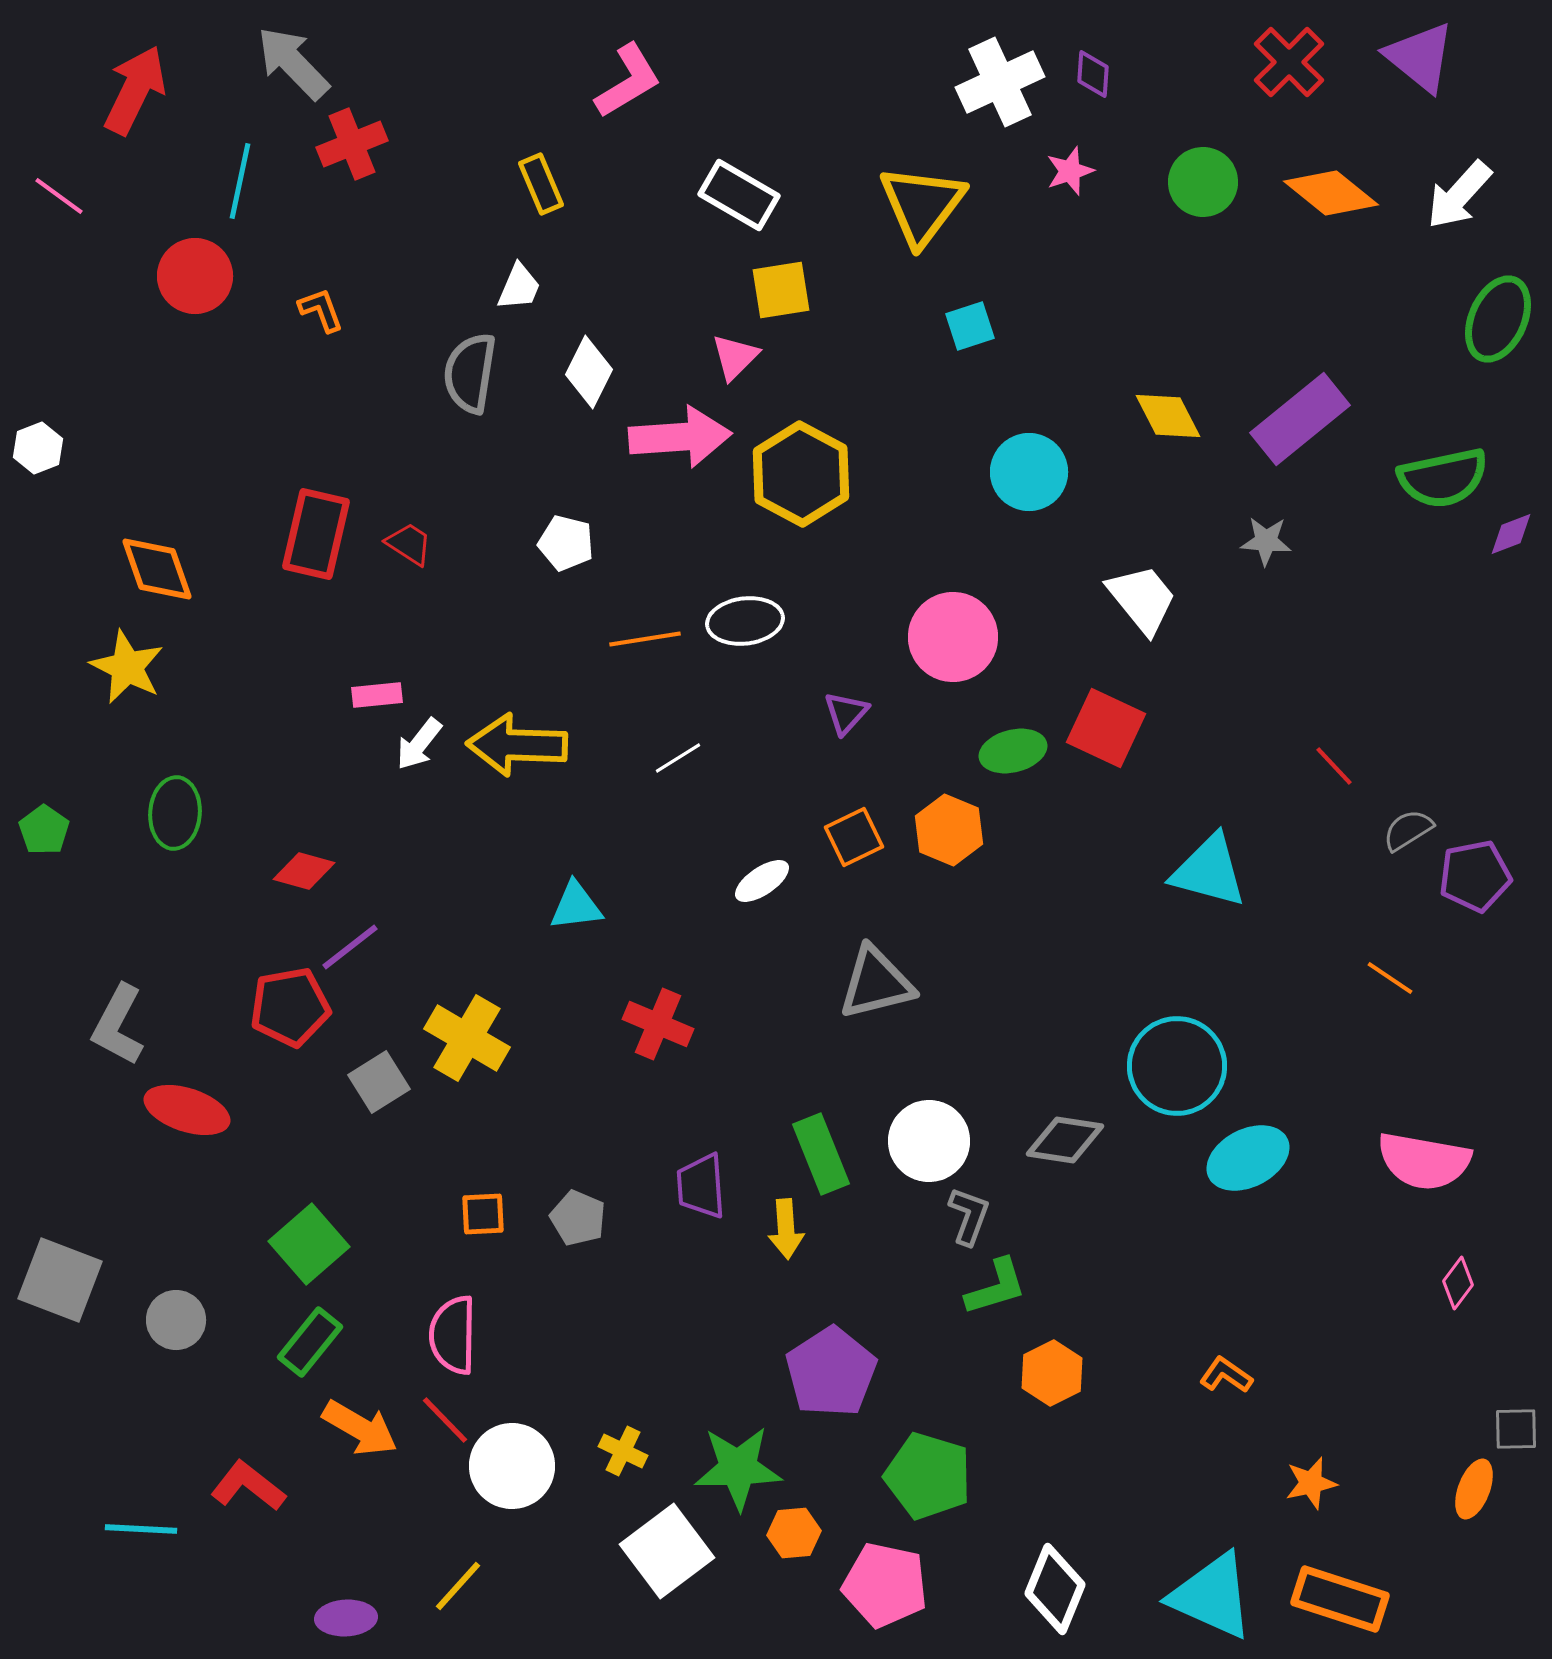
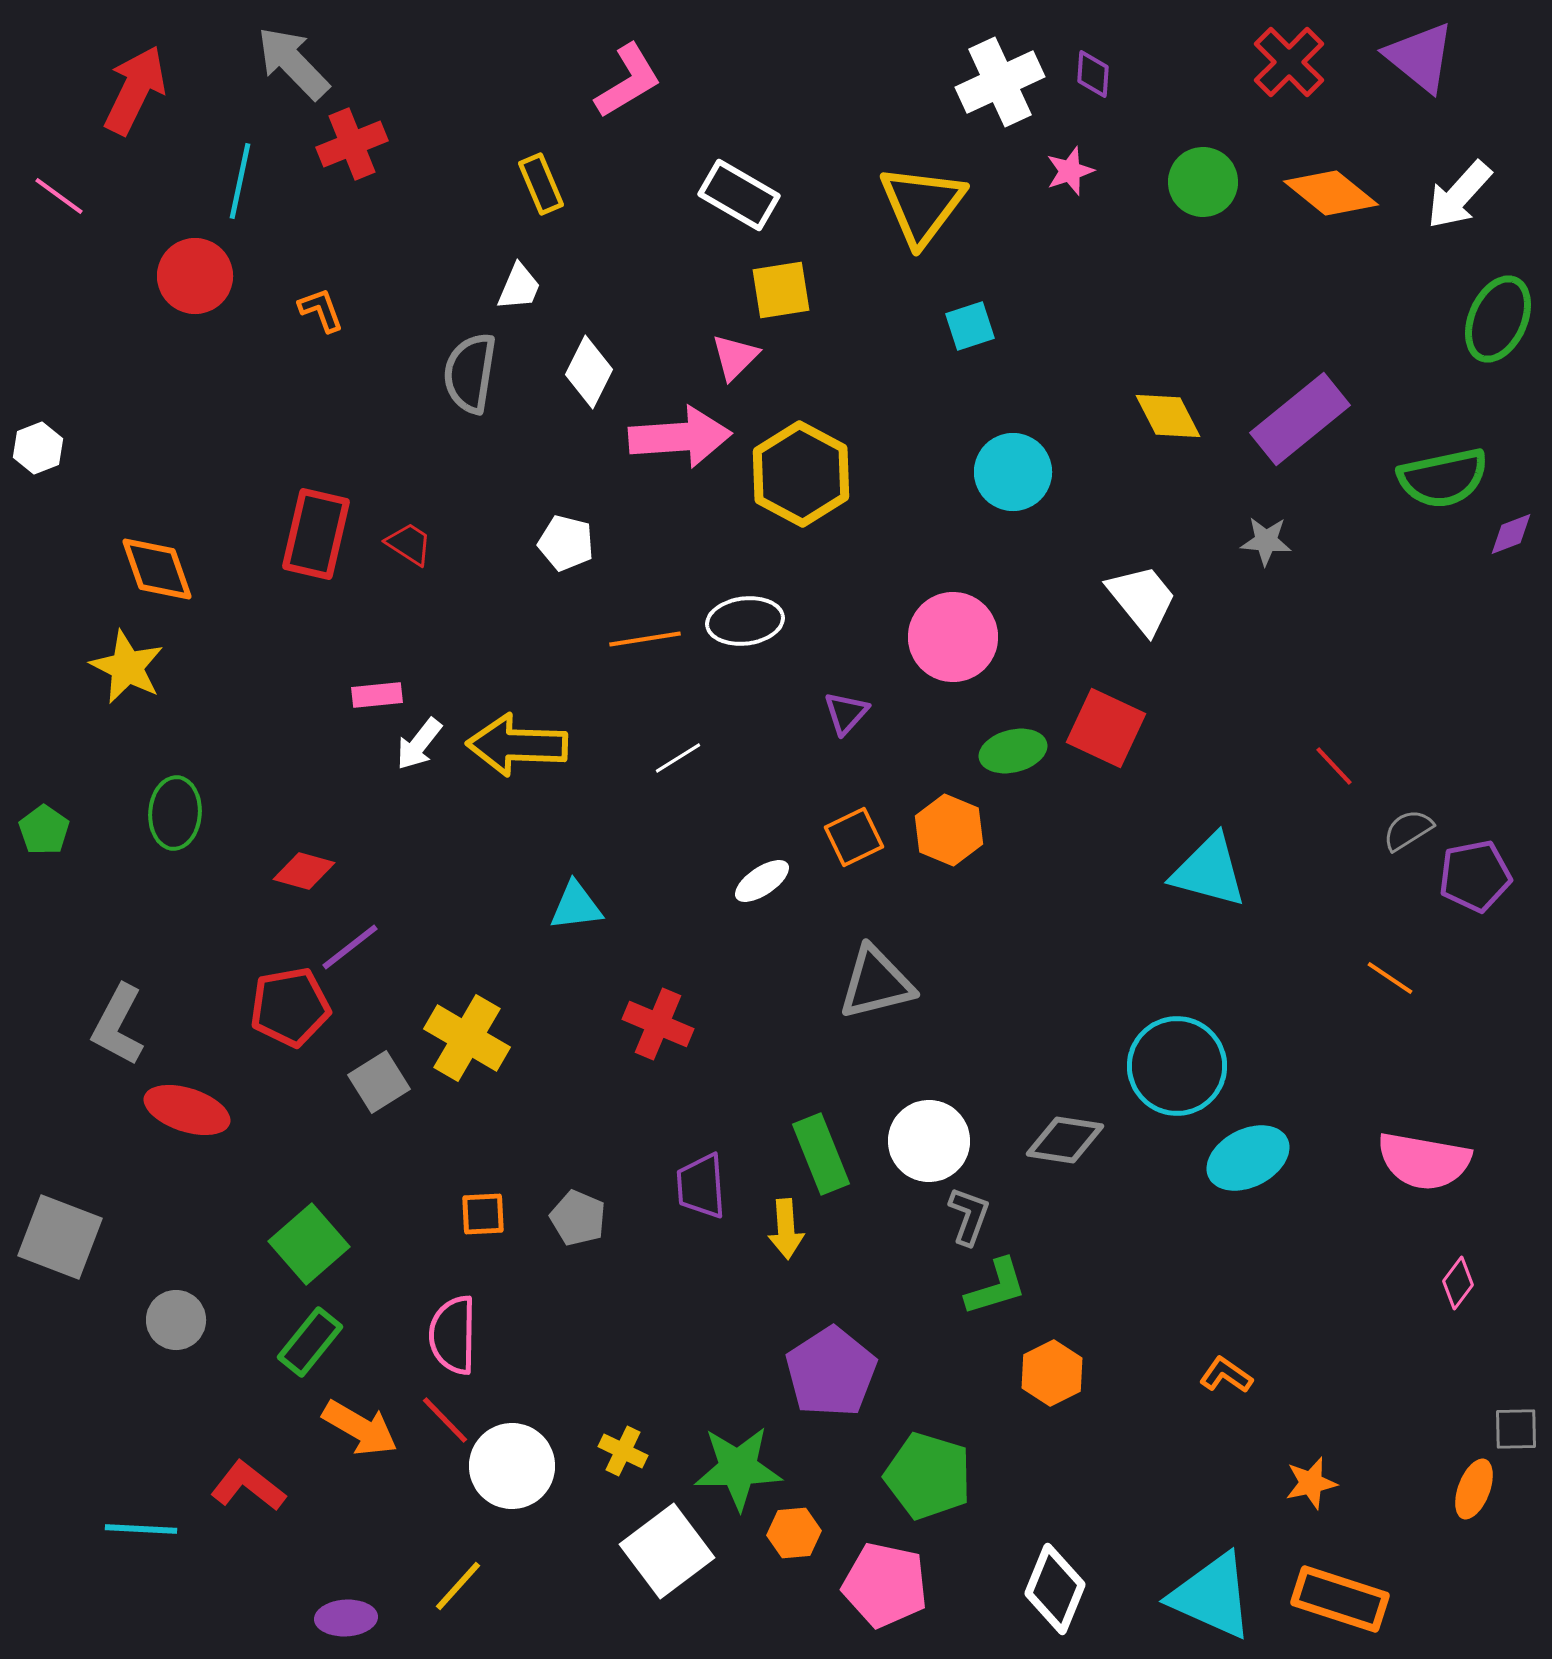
cyan circle at (1029, 472): moved 16 px left
gray square at (60, 1280): moved 43 px up
